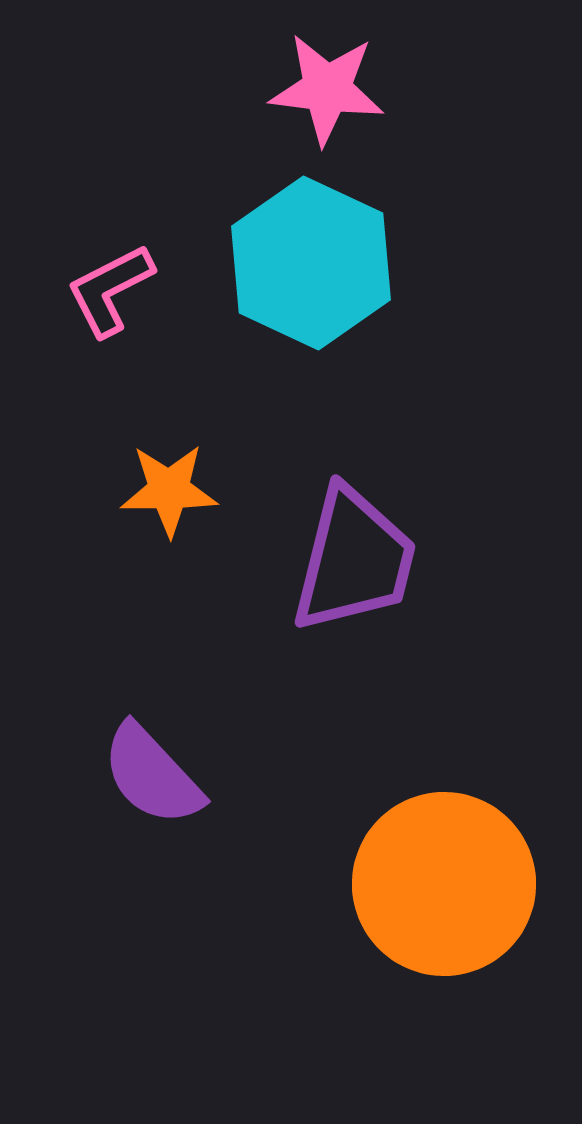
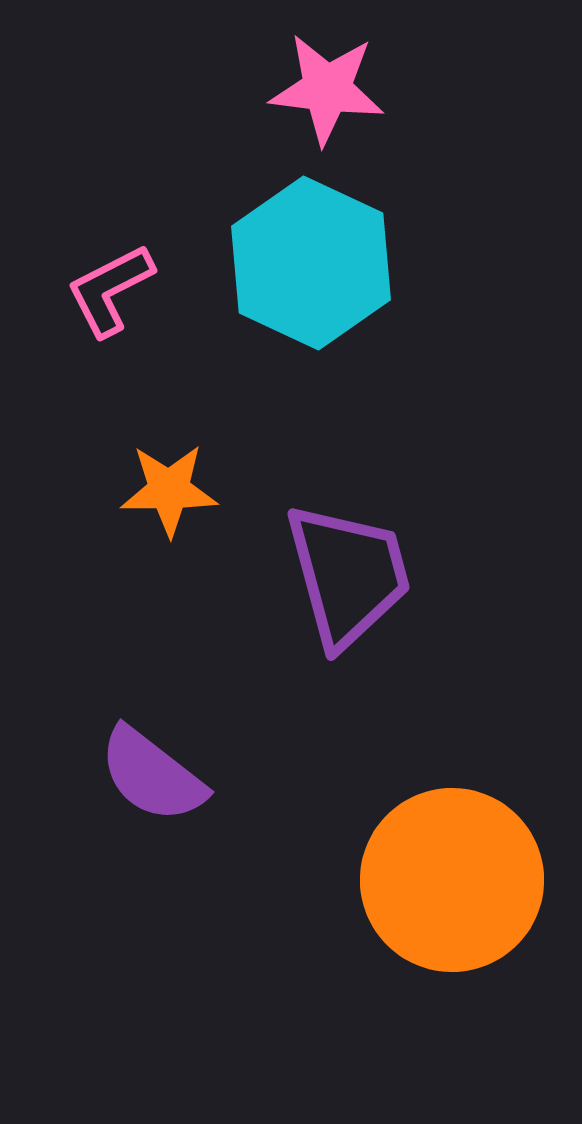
purple trapezoid: moved 6 px left, 15 px down; rotated 29 degrees counterclockwise
purple semicircle: rotated 9 degrees counterclockwise
orange circle: moved 8 px right, 4 px up
